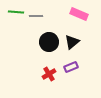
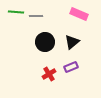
black circle: moved 4 px left
